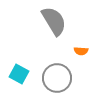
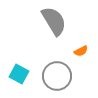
orange semicircle: rotated 32 degrees counterclockwise
gray circle: moved 2 px up
